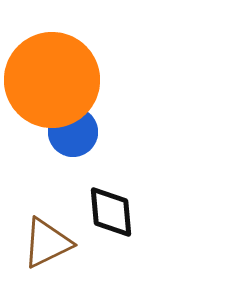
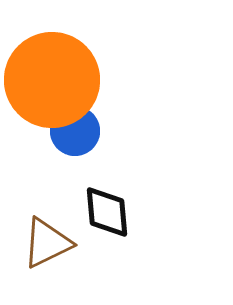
blue circle: moved 2 px right, 1 px up
black diamond: moved 4 px left
